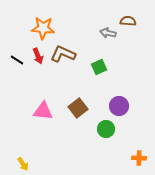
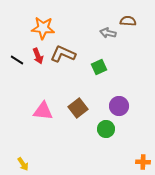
orange cross: moved 4 px right, 4 px down
